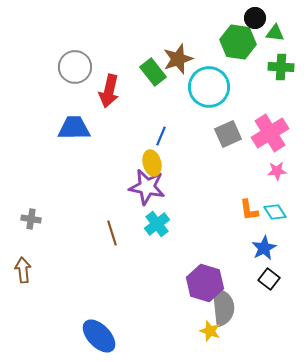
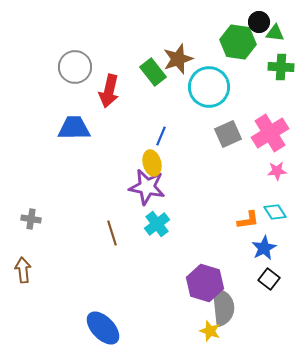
black circle: moved 4 px right, 4 px down
orange L-shape: moved 1 px left, 10 px down; rotated 90 degrees counterclockwise
blue ellipse: moved 4 px right, 8 px up
